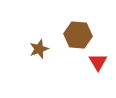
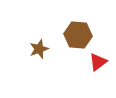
red triangle: rotated 24 degrees clockwise
